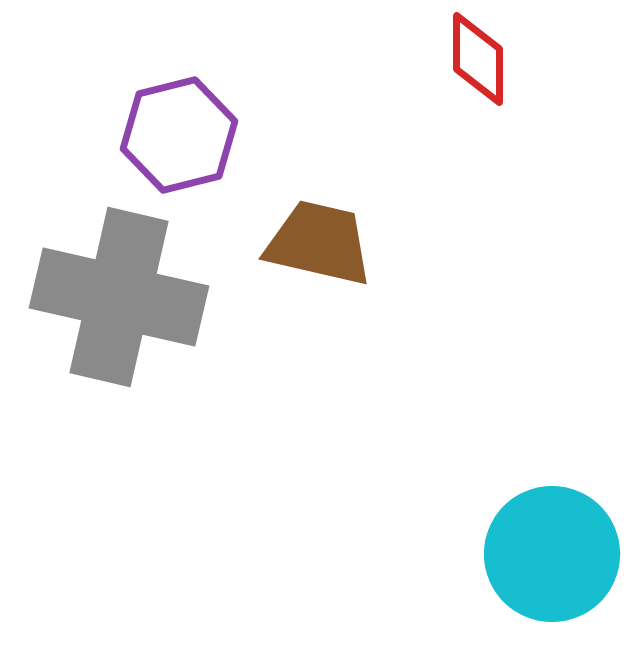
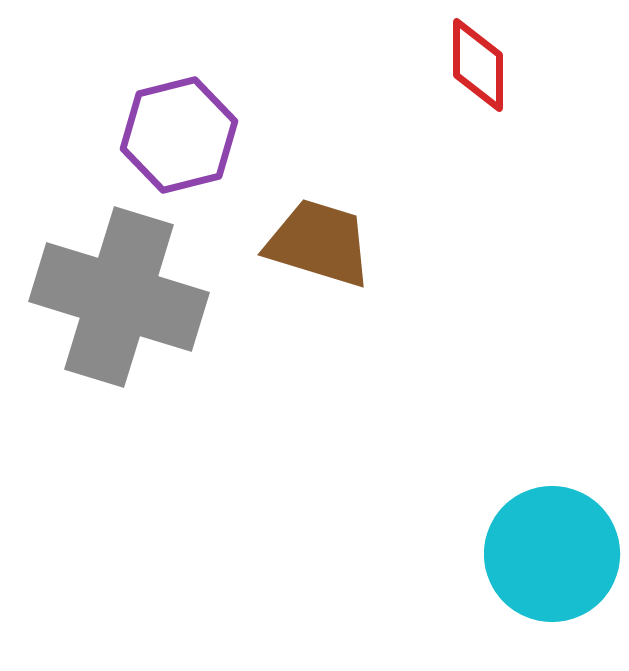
red diamond: moved 6 px down
brown trapezoid: rotated 4 degrees clockwise
gray cross: rotated 4 degrees clockwise
